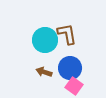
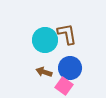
pink square: moved 10 px left
